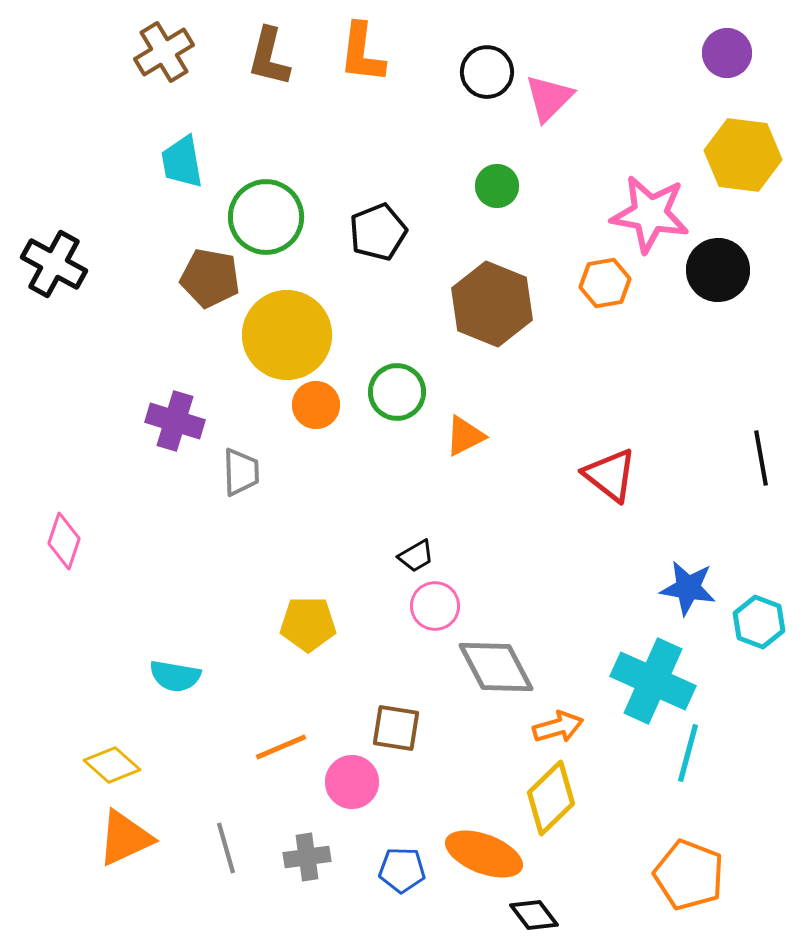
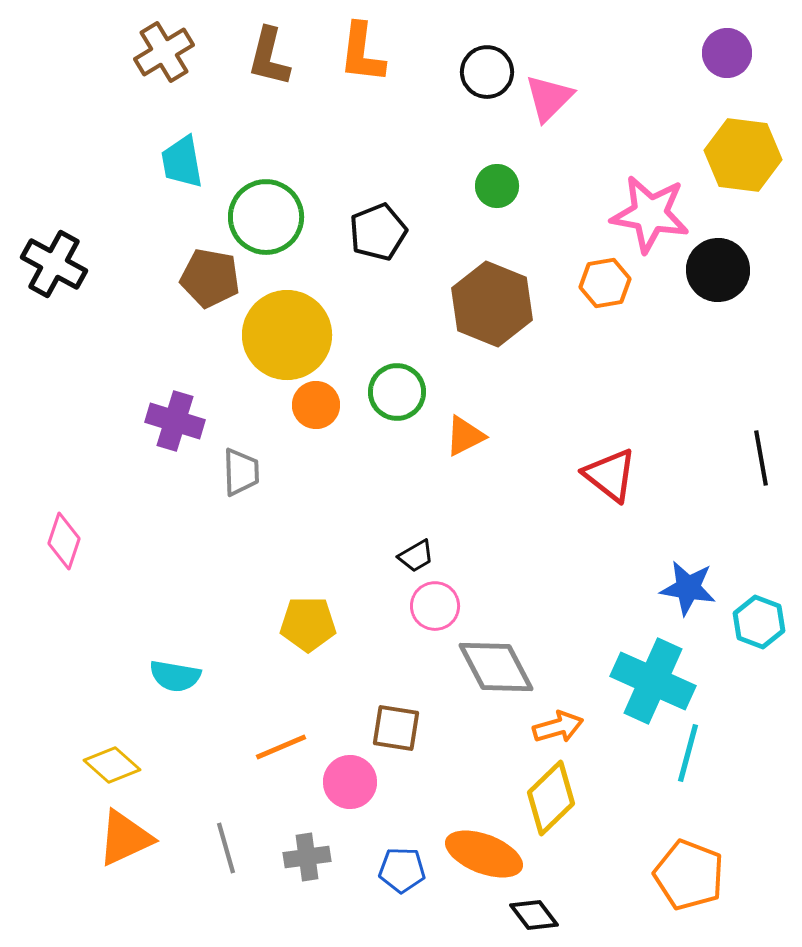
pink circle at (352, 782): moved 2 px left
